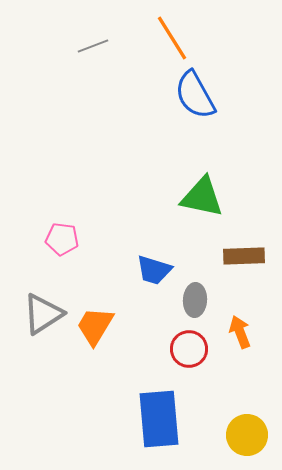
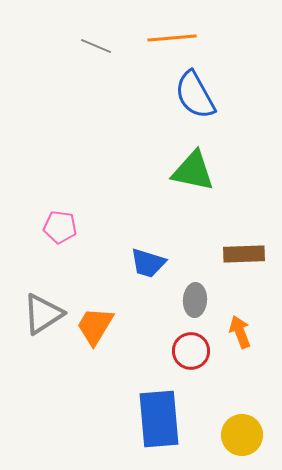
orange line: rotated 63 degrees counterclockwise
gray line: moved 3 px right; rotated 44 degrees clockwise
green triangle: moved 9 px left, 26 px up
pink pentagon: moved 2 px left, 12 px up
brown rectangle: moved 2 px up
blue trapezoid: moved 6 px left, 7 px up
red circle: moved 2 px right, 2 px down
yellow circle: moved 5 px left
